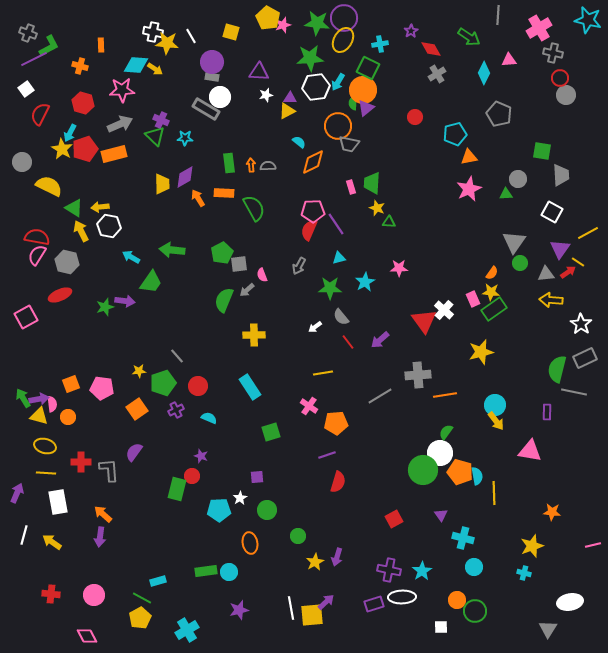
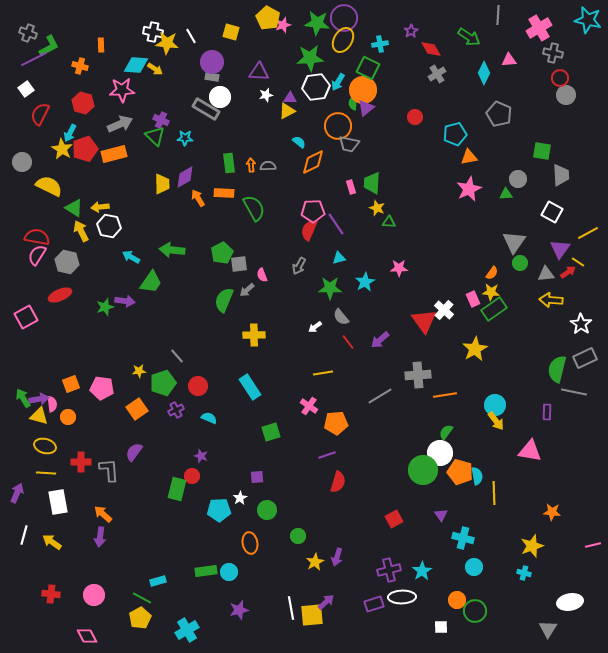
yellow star at (481, 352): moved 6 px left, 3 px up; rotated 15 degrees counterclockwise
purple cross at (389, 570): rotated 25 degrees counterclockwise
